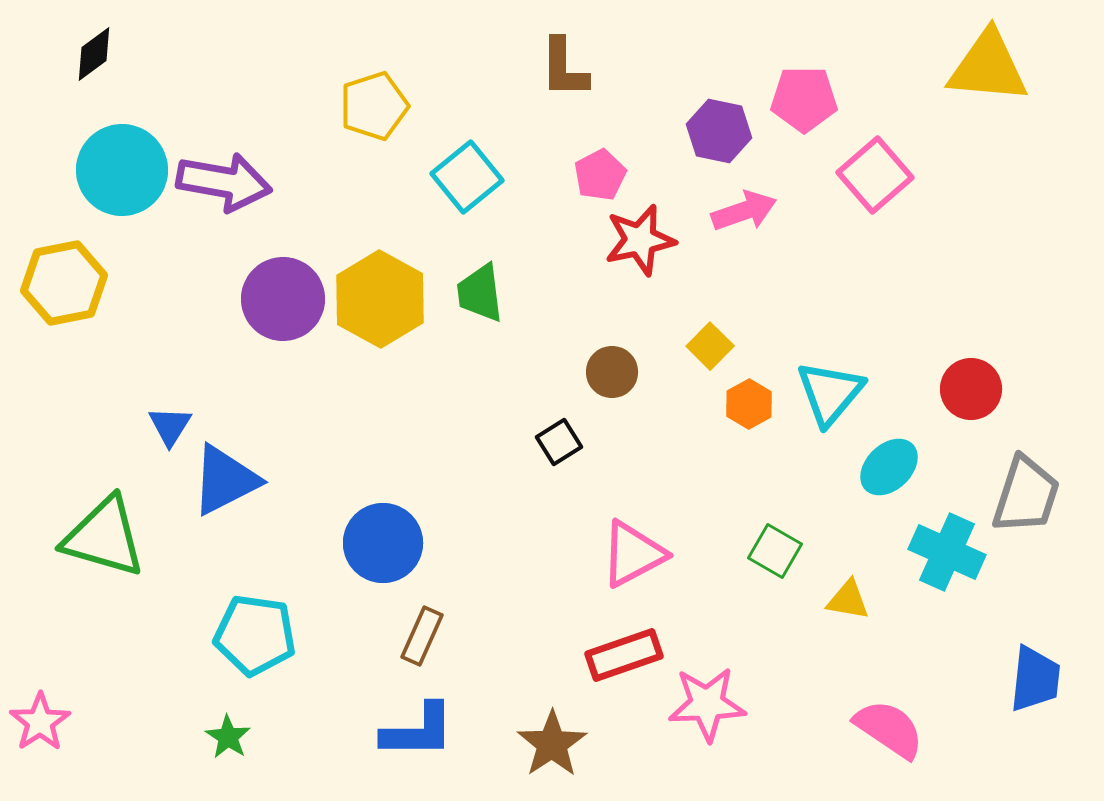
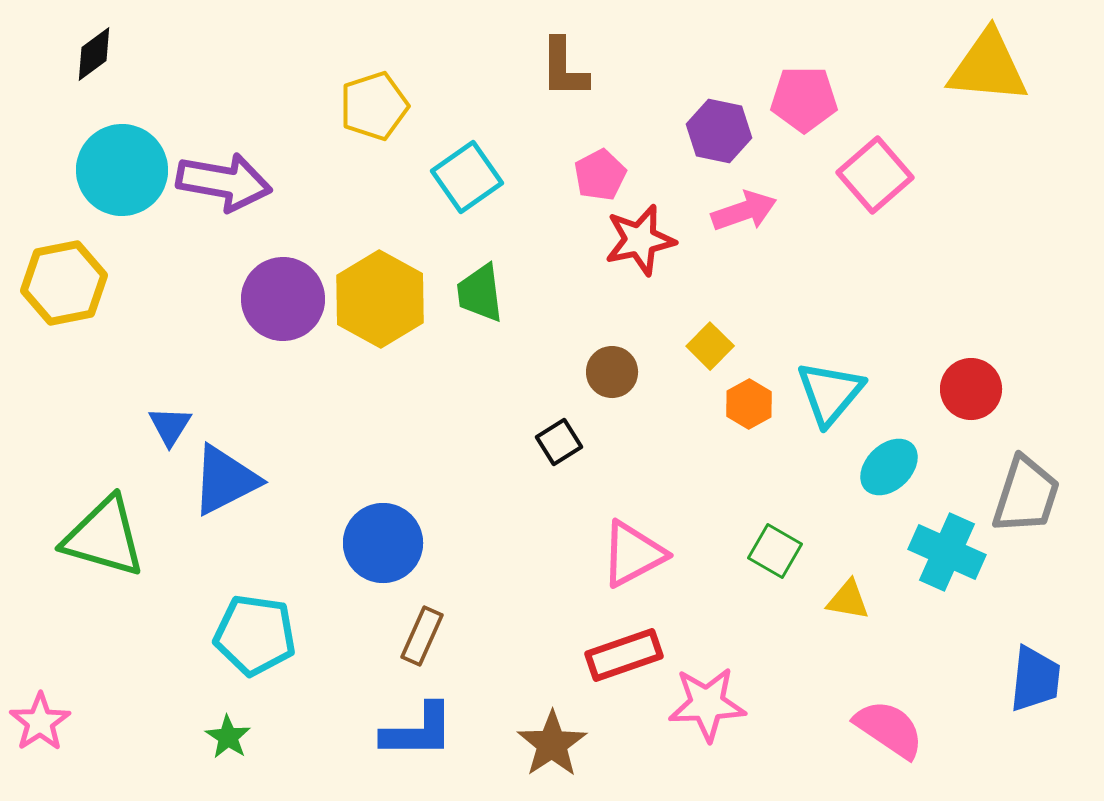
cyan square at (467, 177): rotated 4 degrees clockwise
